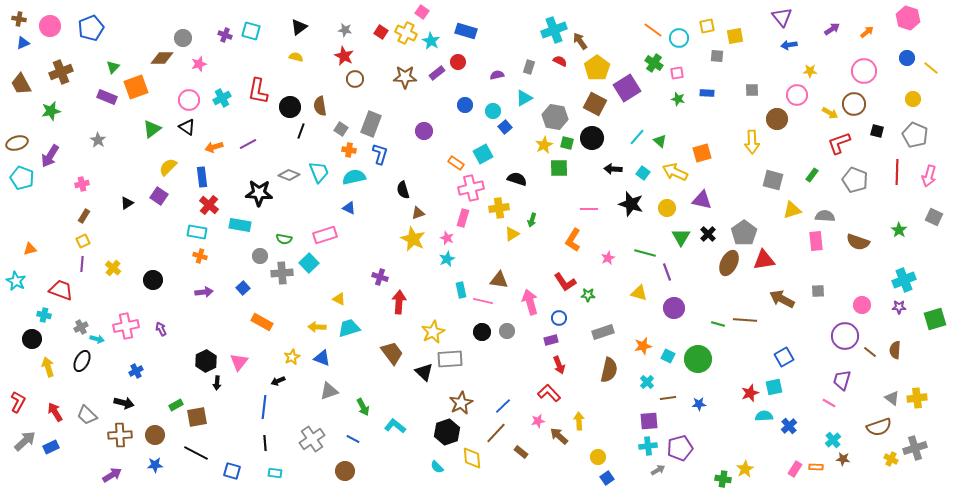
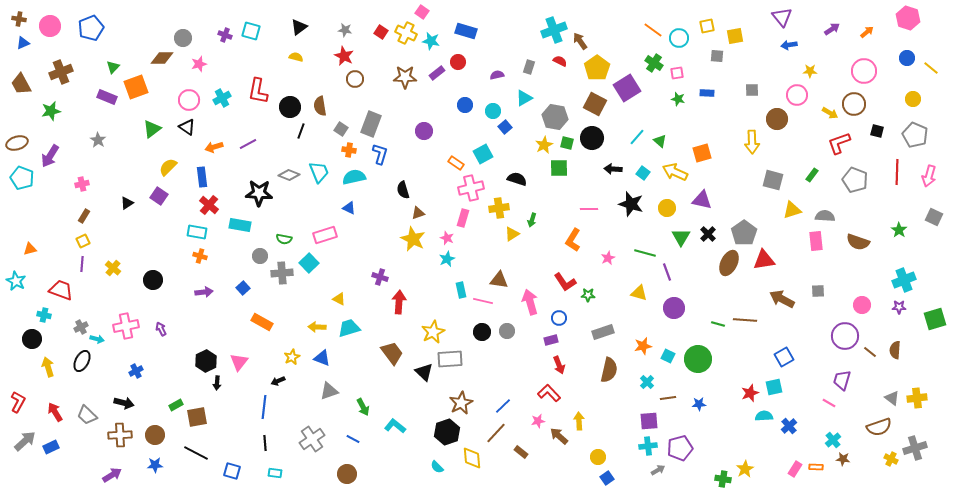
cyan star at (431, 41): rotated 18 degrees counterclockwise
brown circle at (345, 471): moved 2 px right, 3 px down
